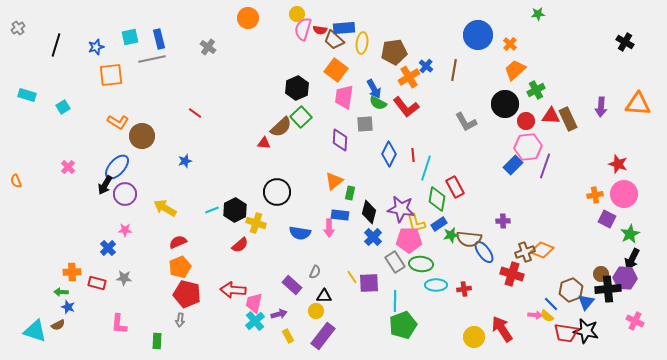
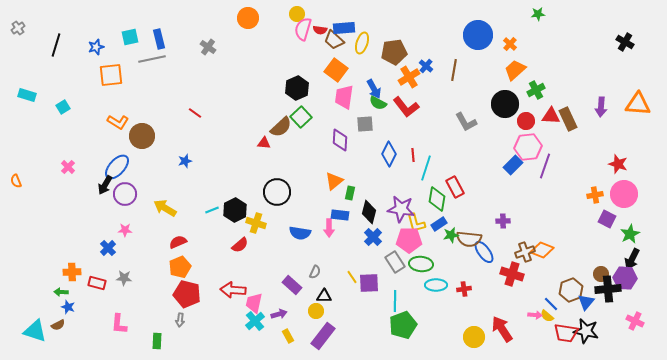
yellow ellipse at (362, 43): rotated 10 degrees clockwise
